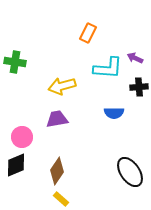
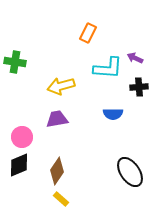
yellow arrow: moved 1 px left
blue semicircle: moved 1 px left, 1 px down
black diamond: moved 3 px right
